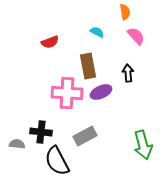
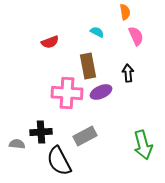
pink semicircle: rotated 18 degrees clockwise
black cross: rotated 10 degrees counterclockwise
black semicircle: moved 2 px right
